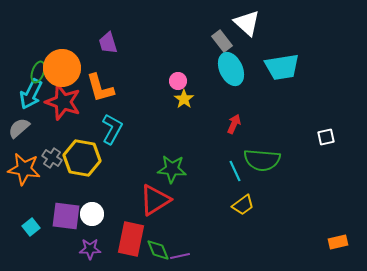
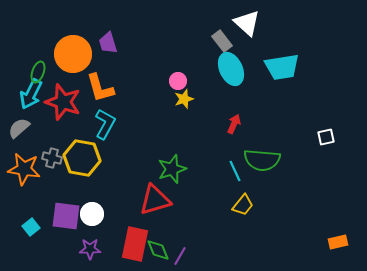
orange circle: moved 11 px right, 14 px up
yellow star: rotated 18 degrees clockwise
cyan L-shape: moved 7 px left, 5 px up
gray cross: rotated 18 degrees counterclockwise
green star: rotated 24 degrees counterclockwise
red triangle: rotated 16 degrees clockwise
yellow trapezoid: rotated 15 degrees counterclockwise
red rectangle: moved 4 px right, 5 px down
purple line: rotated 48 degrees counterclockwise
